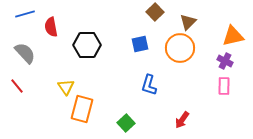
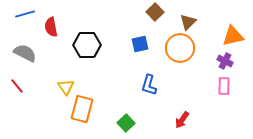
gray semicircle: rotated 20 degrees counterclockwise
